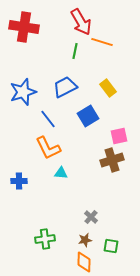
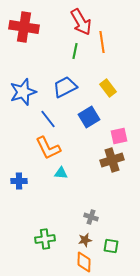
orange line: rotated 65 degrees clockwise
blue square: moved 1 px right, 1 px down
gray cross: rotated 24 degrees counterclockwise
